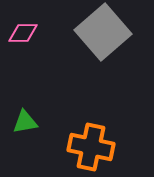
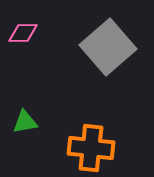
gray square: moved 5 px right, 15 px down
orange cross: moved 1 px down; rotated 6 degrees counterclockwise
